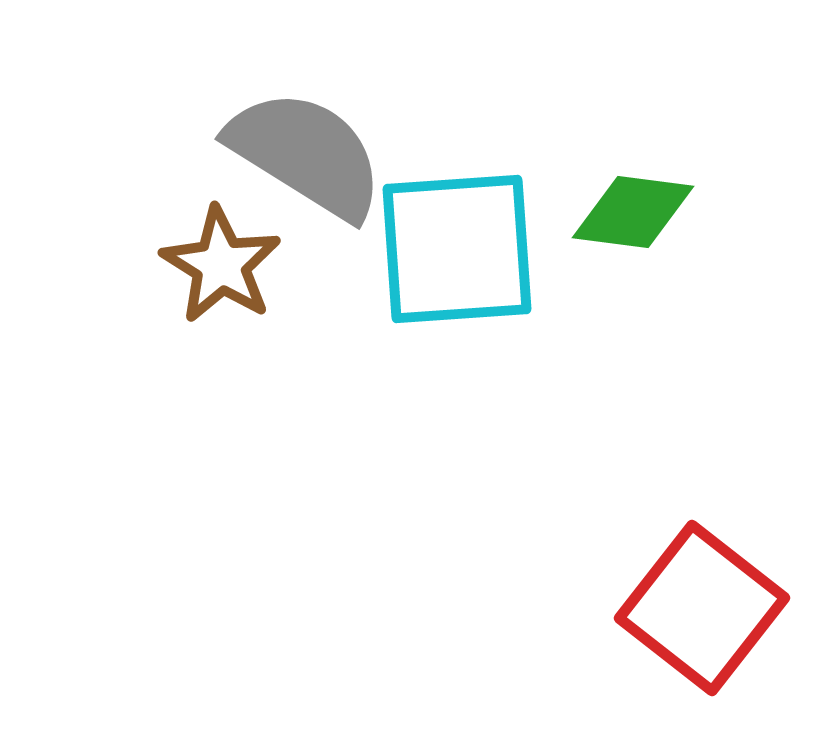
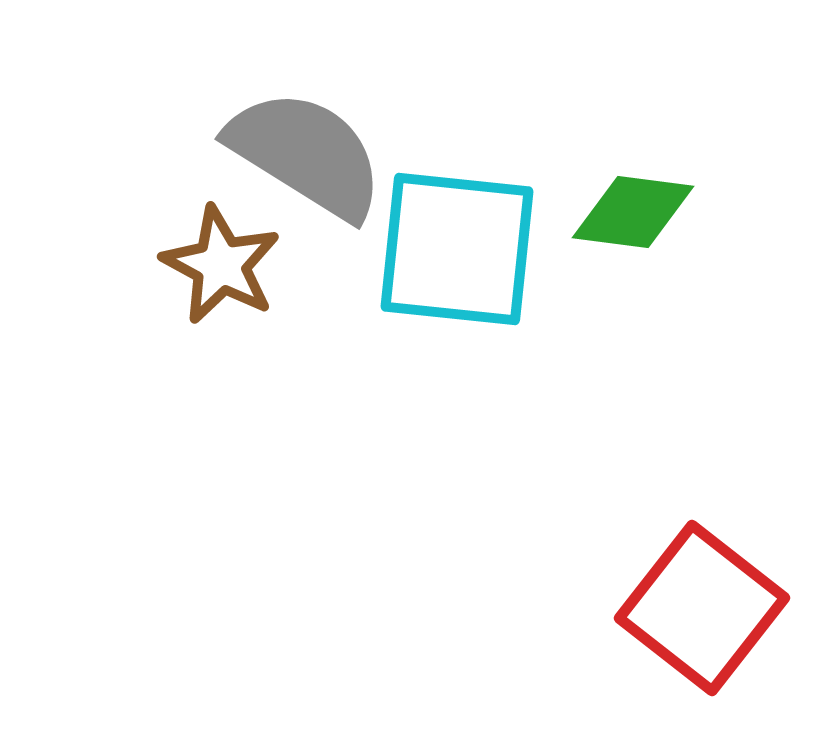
cyan square: rotated 10 degrees clockwise
brown star: rotated 4 degrees counterclockwise
